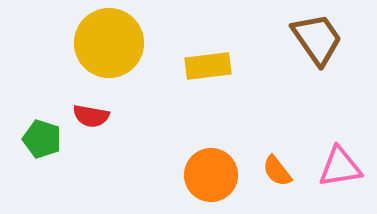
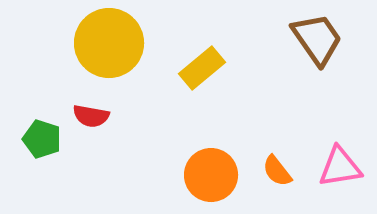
yellow rectangle: moved 6 px left, 2 px down; rotated 33 degrees counterclockwise
